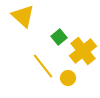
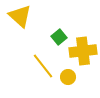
yellow triangle: moved 3 px left
yellow cross: rotated 32 degrees clockwise
yellow circle: moved 1 px up
